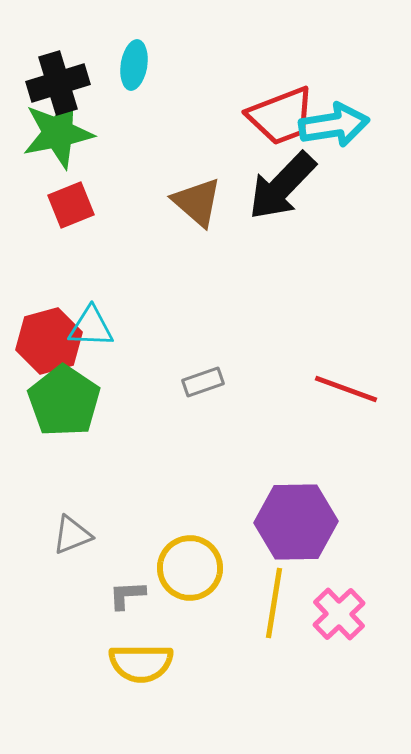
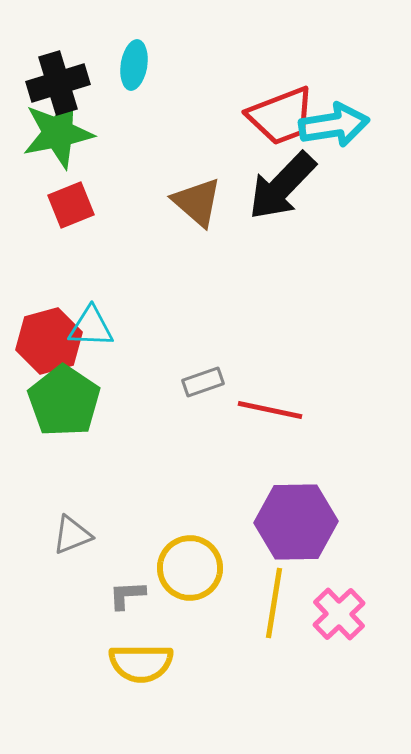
red line: moved 76 px left, 21 px down; rotated 8 degrees counterclockwise
